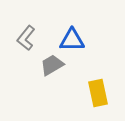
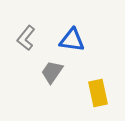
blue triangle: rotated 8 degrees clockwise
gray trapezoid: moved 7 px down; rotated 25 degrees counterclockwise
